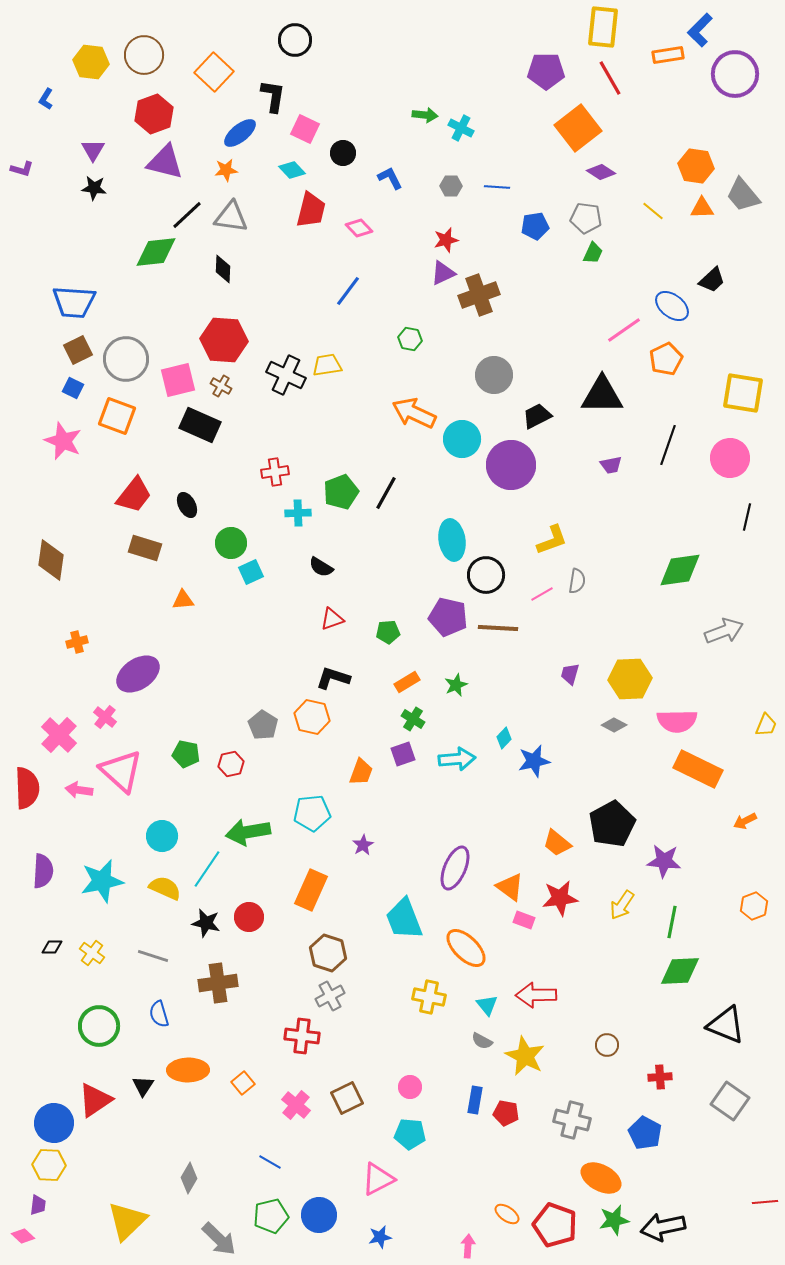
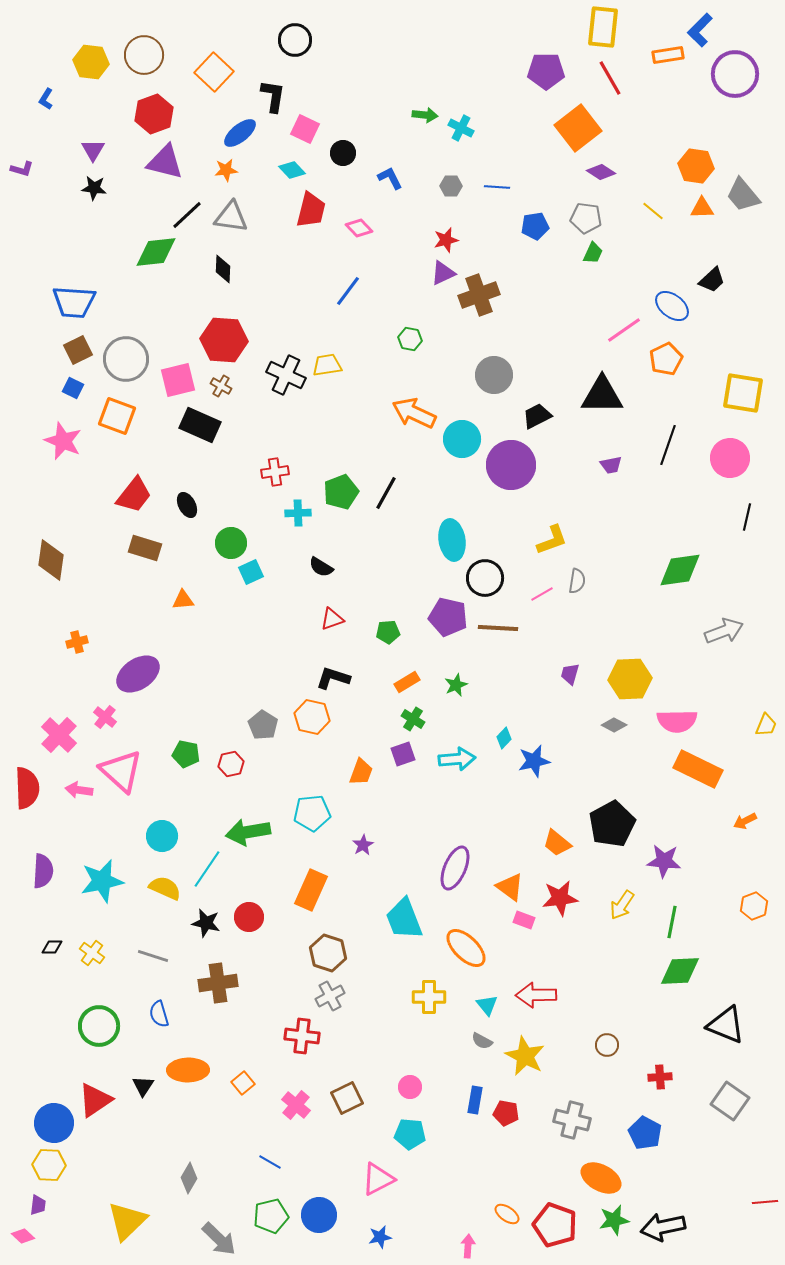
black circle at (486, 575): moved 1 px left, 3 px down
yellow cross at (429, 997): rotated 12 degrees counterclockwise
